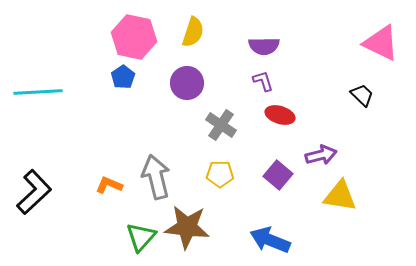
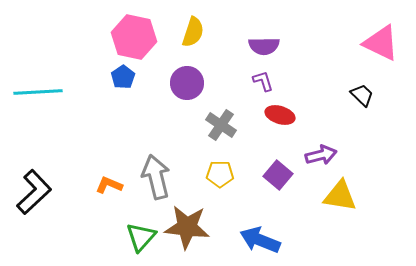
blue arrow: moved 10 px left
